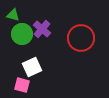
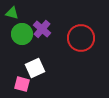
green triangle: moved 1 px left, 2 px up
white square: moved 3 px right, 1 px down
pink square: moved 1 px up
